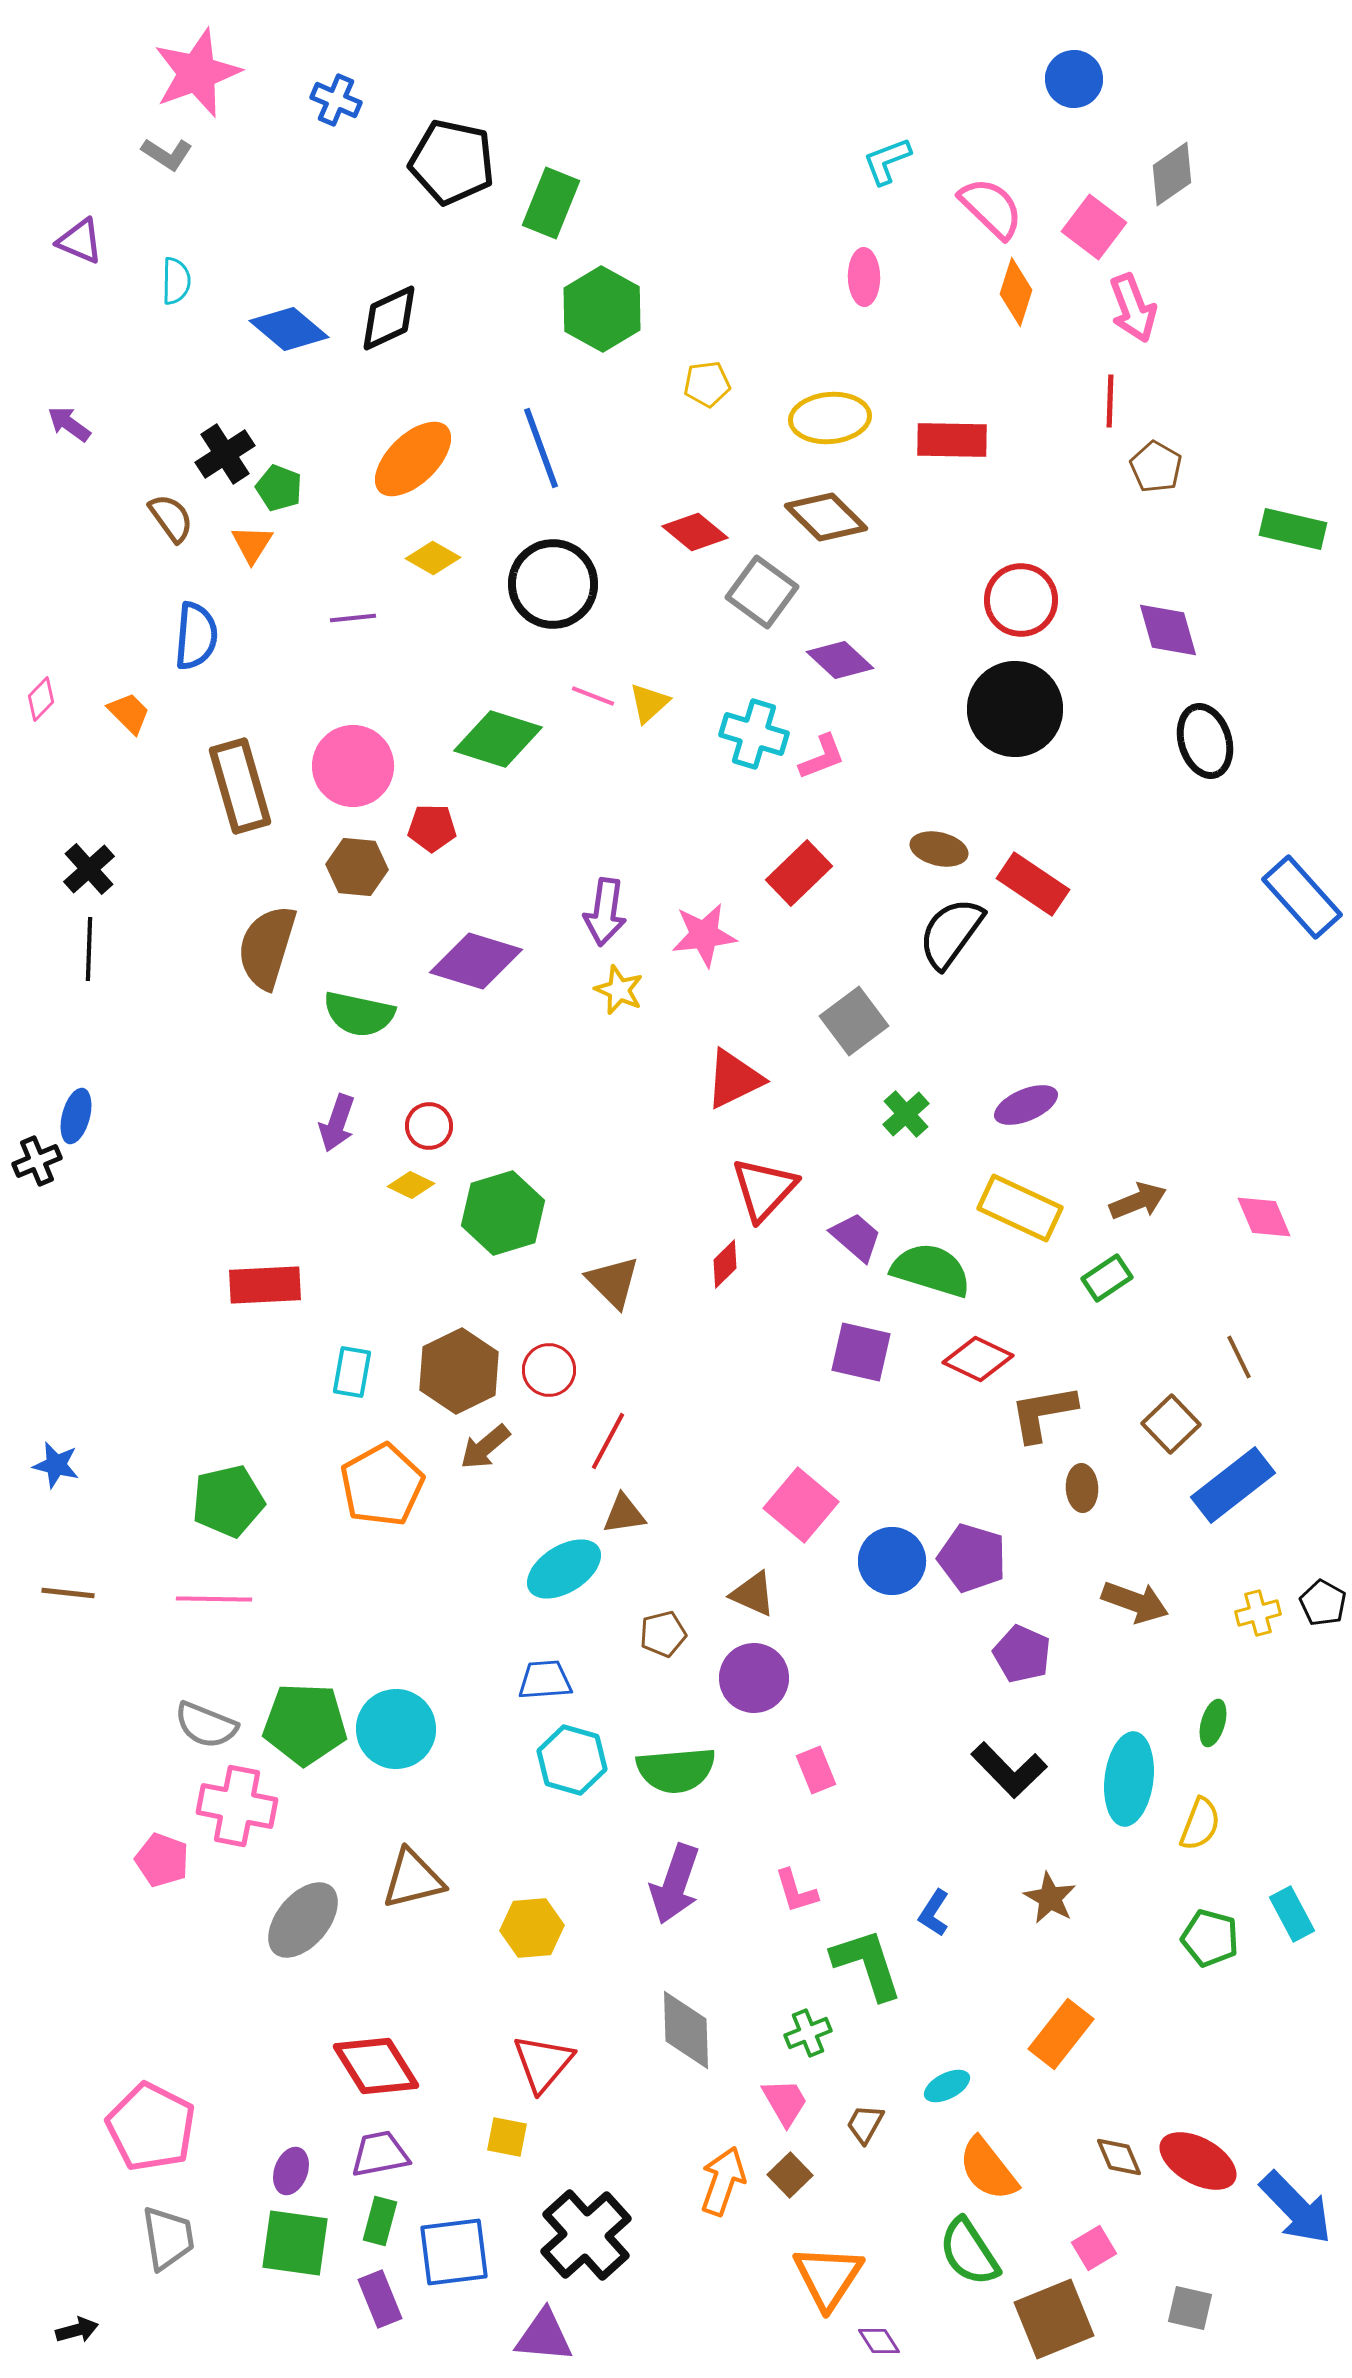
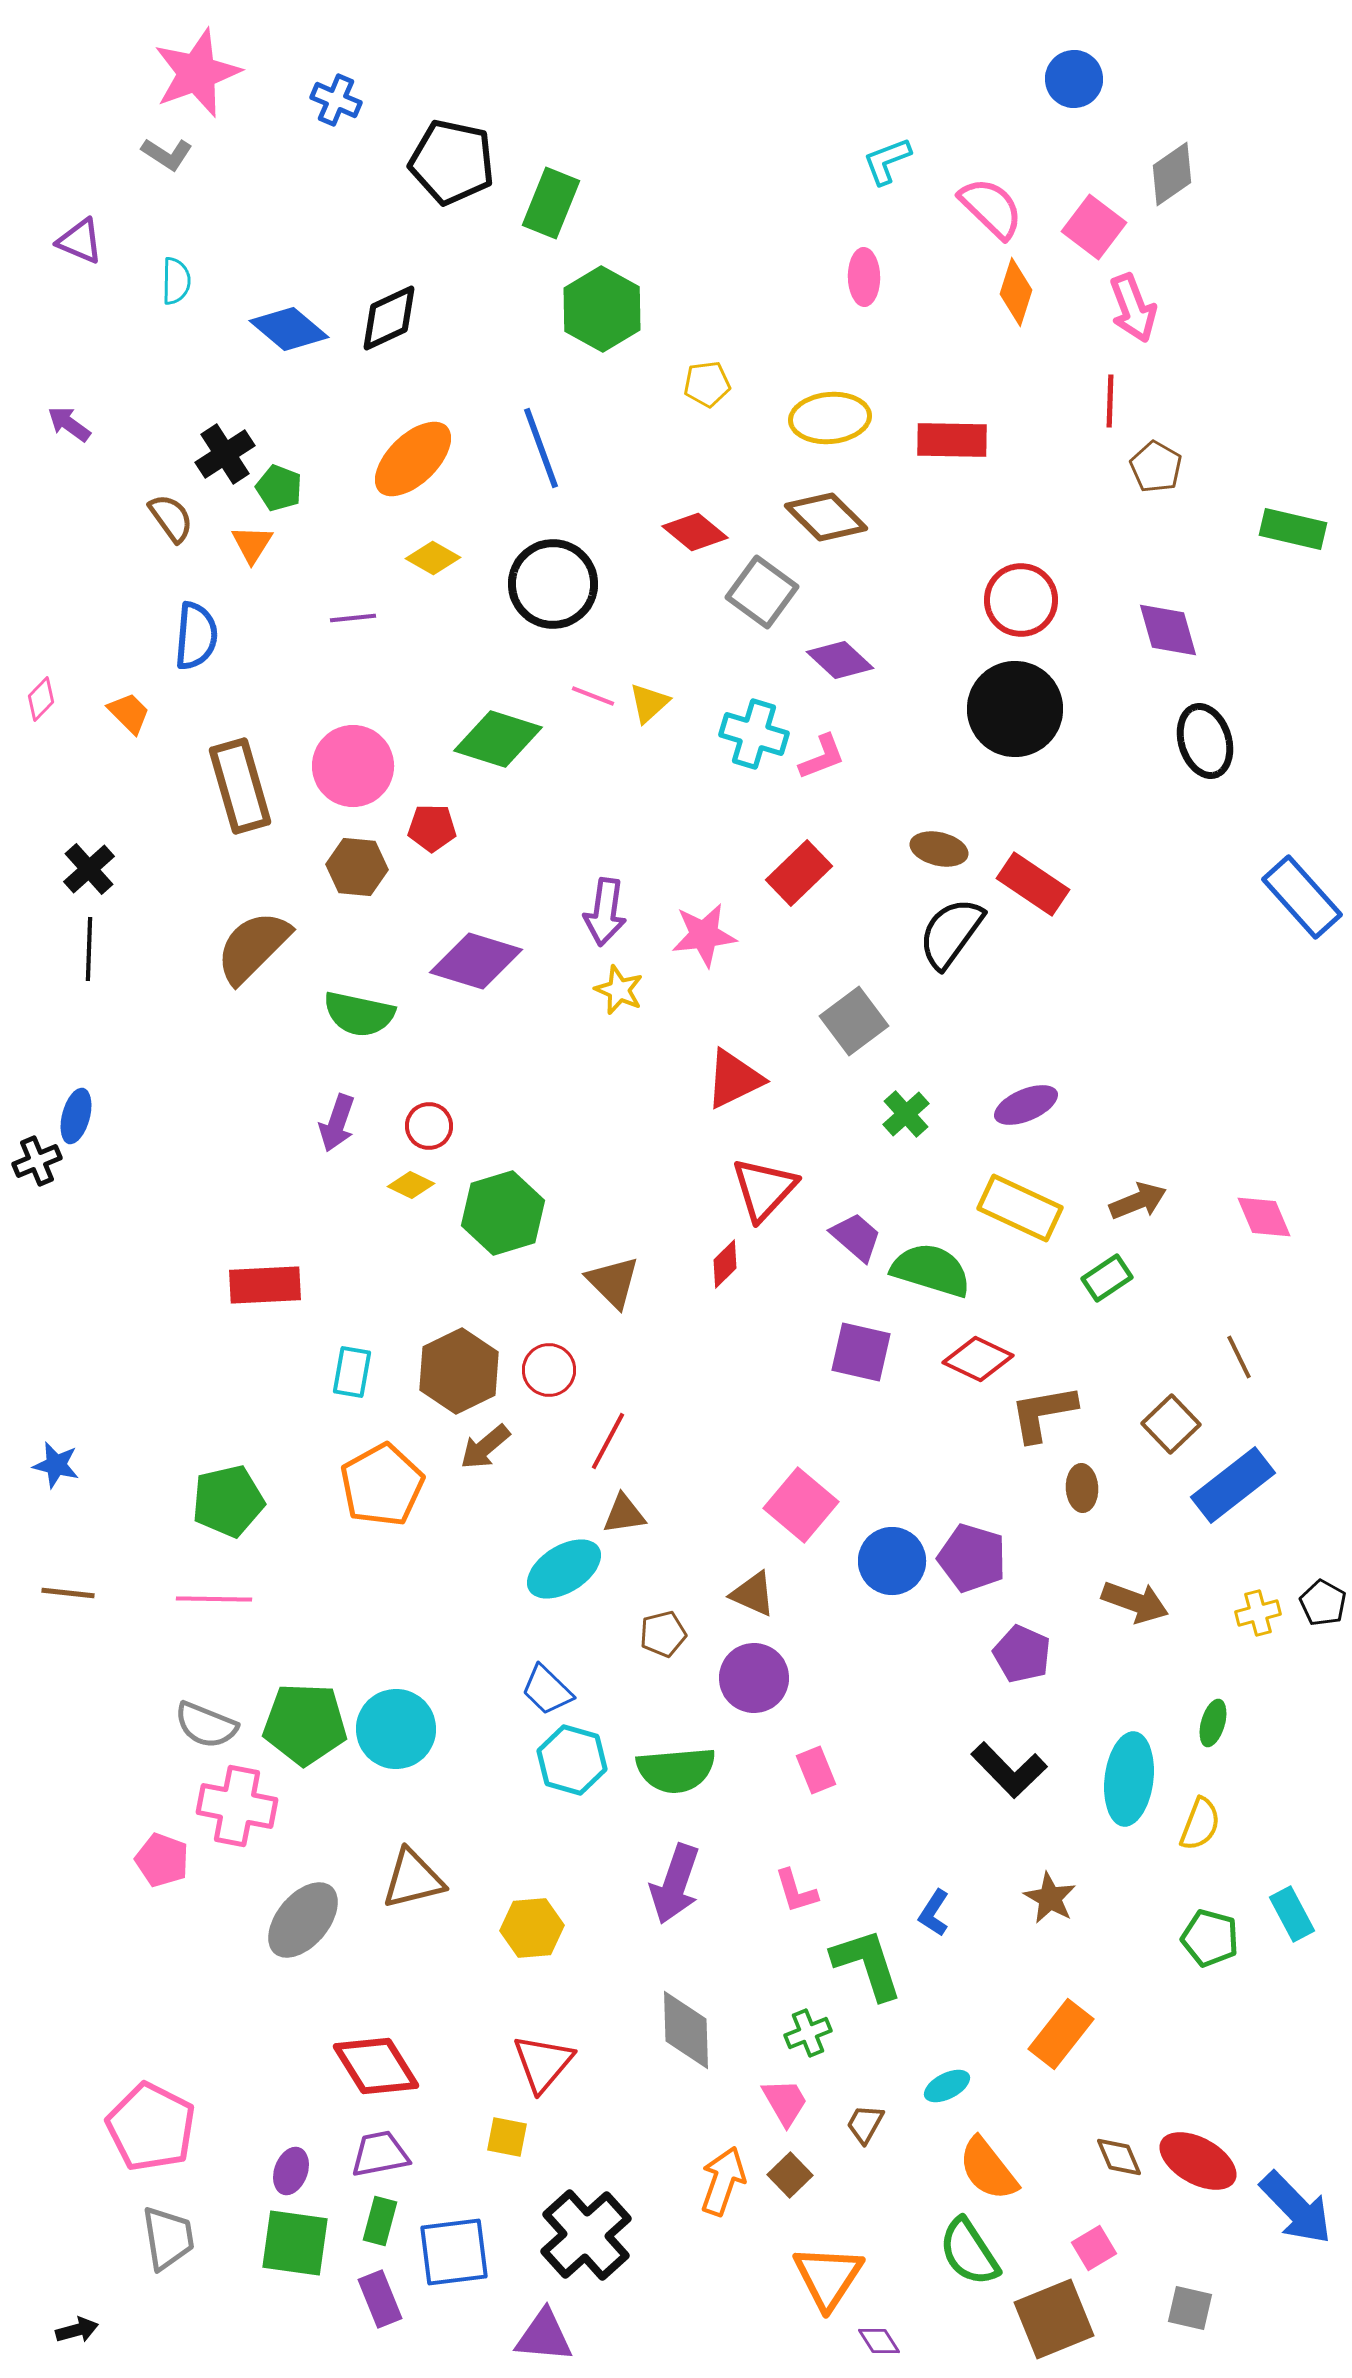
brown semicircle at (267, 947): moved 14 px left; rotated 28 degrees clockwise
blue trapezoid at (545, 1680): moved 2 px right, 10 px down; rotated 132 degrees counterclockwise
